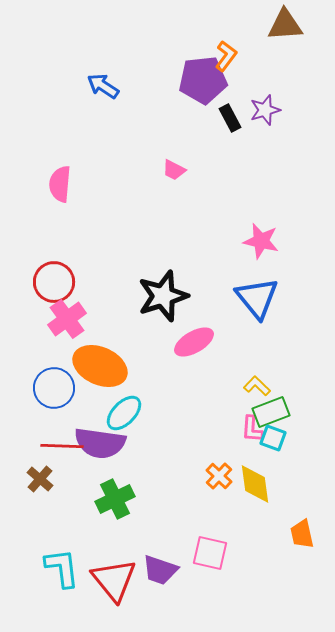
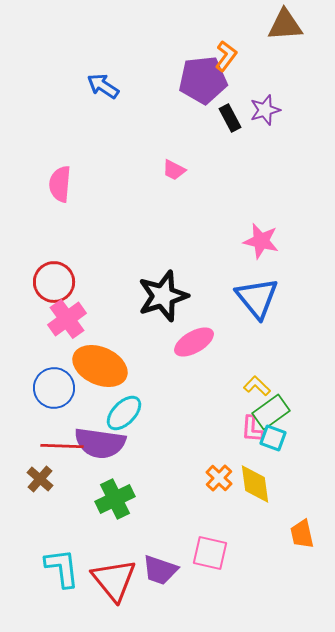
green rectangle: rotated 15 degrees counterclockwise
orange cross: moved 2 px down
